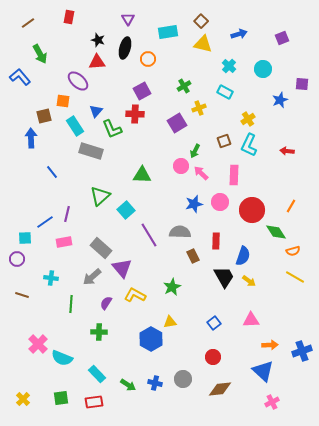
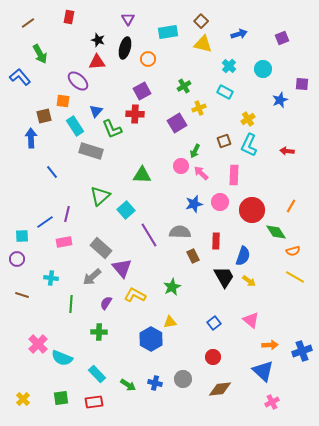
cyan square at (25, 238): moved 3 px left, 2 px up
pink triangle at (251, 320): rotated 42 degrees clockwise
